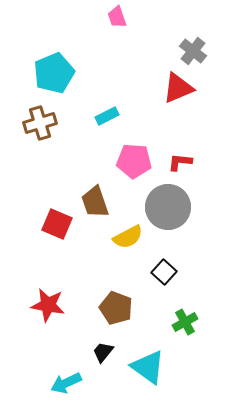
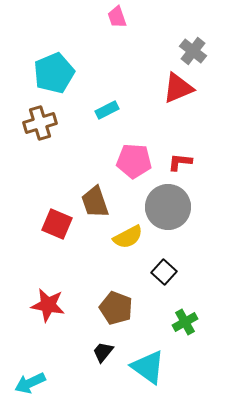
cyan rectangle: moved 6 px up
cyan arrow: moved 36 px left
